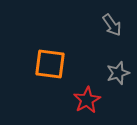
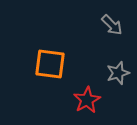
gray arrow: rotated 10 degrees counterclockwise
